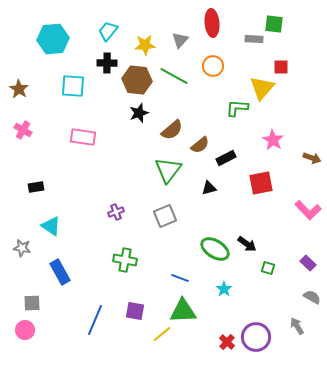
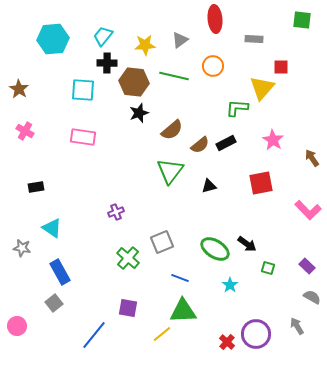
red ellipse at (212, 23): moved 3 px right, 4 px up
green square at (274, 24): moved 28 px right, 4 px up
cyan trapezoid at (108, 31): moved 5 px left, 5 px down
gray triangle at (180, 40): rotated 12 degrees clockwise
green line at (174, 76): rotated 16 degrees counterclockwise
brown hexagon at (137, 80): moved 3 px left, 2 px down
cyan square at (73, 86): moved 10 px right, 4 px down
pink cross at (23, 130): moved 2 px right, 1 px down
black rectangle at (226, 158): moved 15 px up
brown arrow at (312, 158): rotated 144 degrees counterclockwise
green triangle at (168, 170): moved 2 px right, 1 px down
black triangle at (209, 188): moved 2 px up
gray square at (165, 216): moved 3 px left, 26 px down
cyan triangle at (51, 226): moved 1 px right, 2 px down
green cross at (125, 260): moved 3 px right, 2 px up; rotated 30 degrees clockwise
purple rectangle at (308, 263): moved 1 px left, 3 px down
cyan star at (224, 289): moved 6 px right, 4 px up
gray square at (32, 303): moved 22 px right; rotated 36 degrees counterclockwise
purple square at (135, 311): moved 7 px left, 3 px up
blue line at (95, 320): moved 1 px left, 15 px down; rotated 16 degrees clockwise
pink circle at (25, 330): moved 8 px left, 4 px up
purple circle at (256, 337): moved 3 px up
